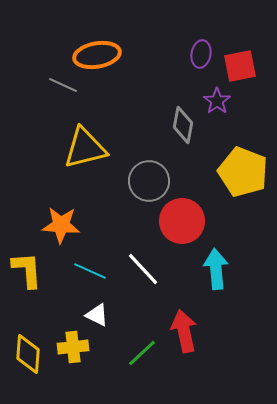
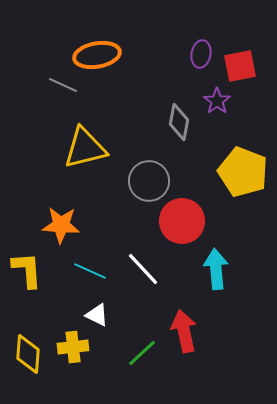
gray diamond: moved 4 px left, 3 px up
